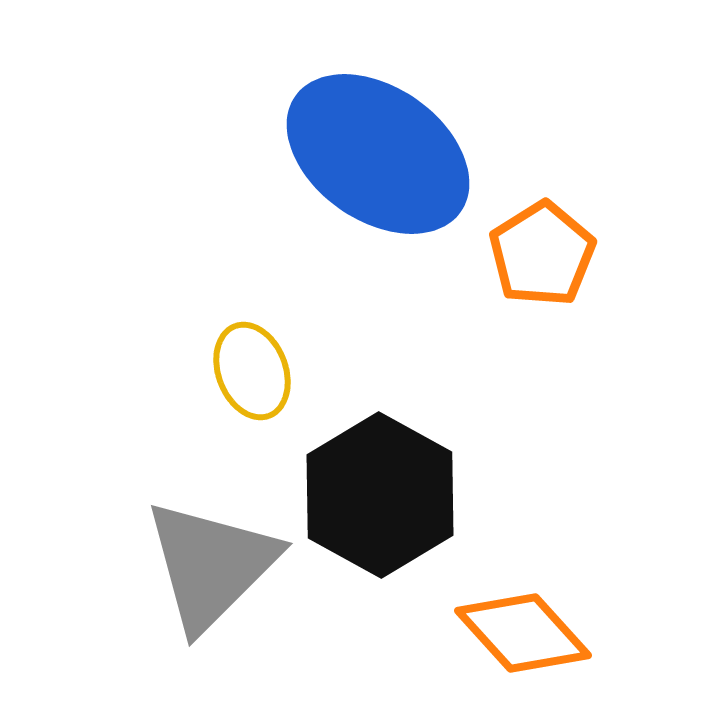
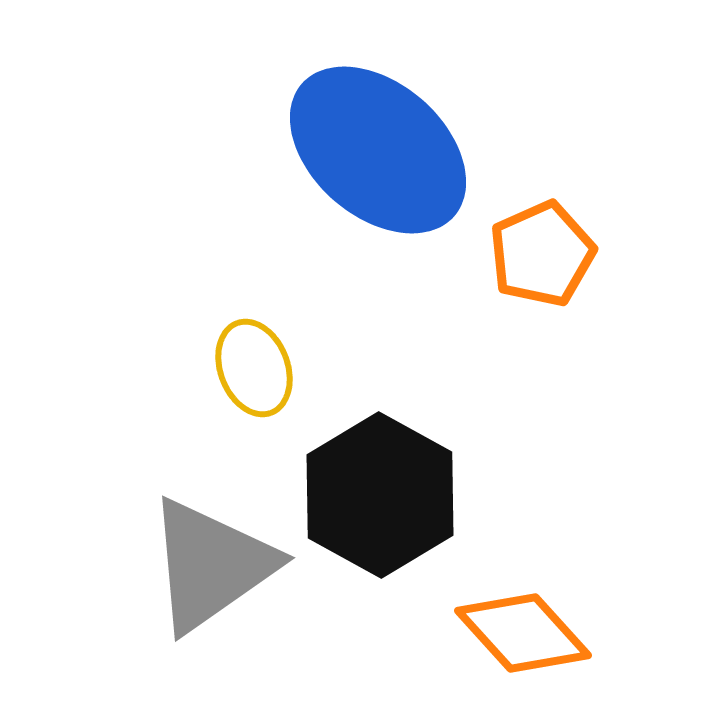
blue ellipse: moved 4 px up; rotated 6 degrees clockwise
orange pentagon: rotated 8 degrees clockwise
yellow ellipse: moved 2 px right, 3 px up
gray triangle: rotated 10 degrees clockwise
